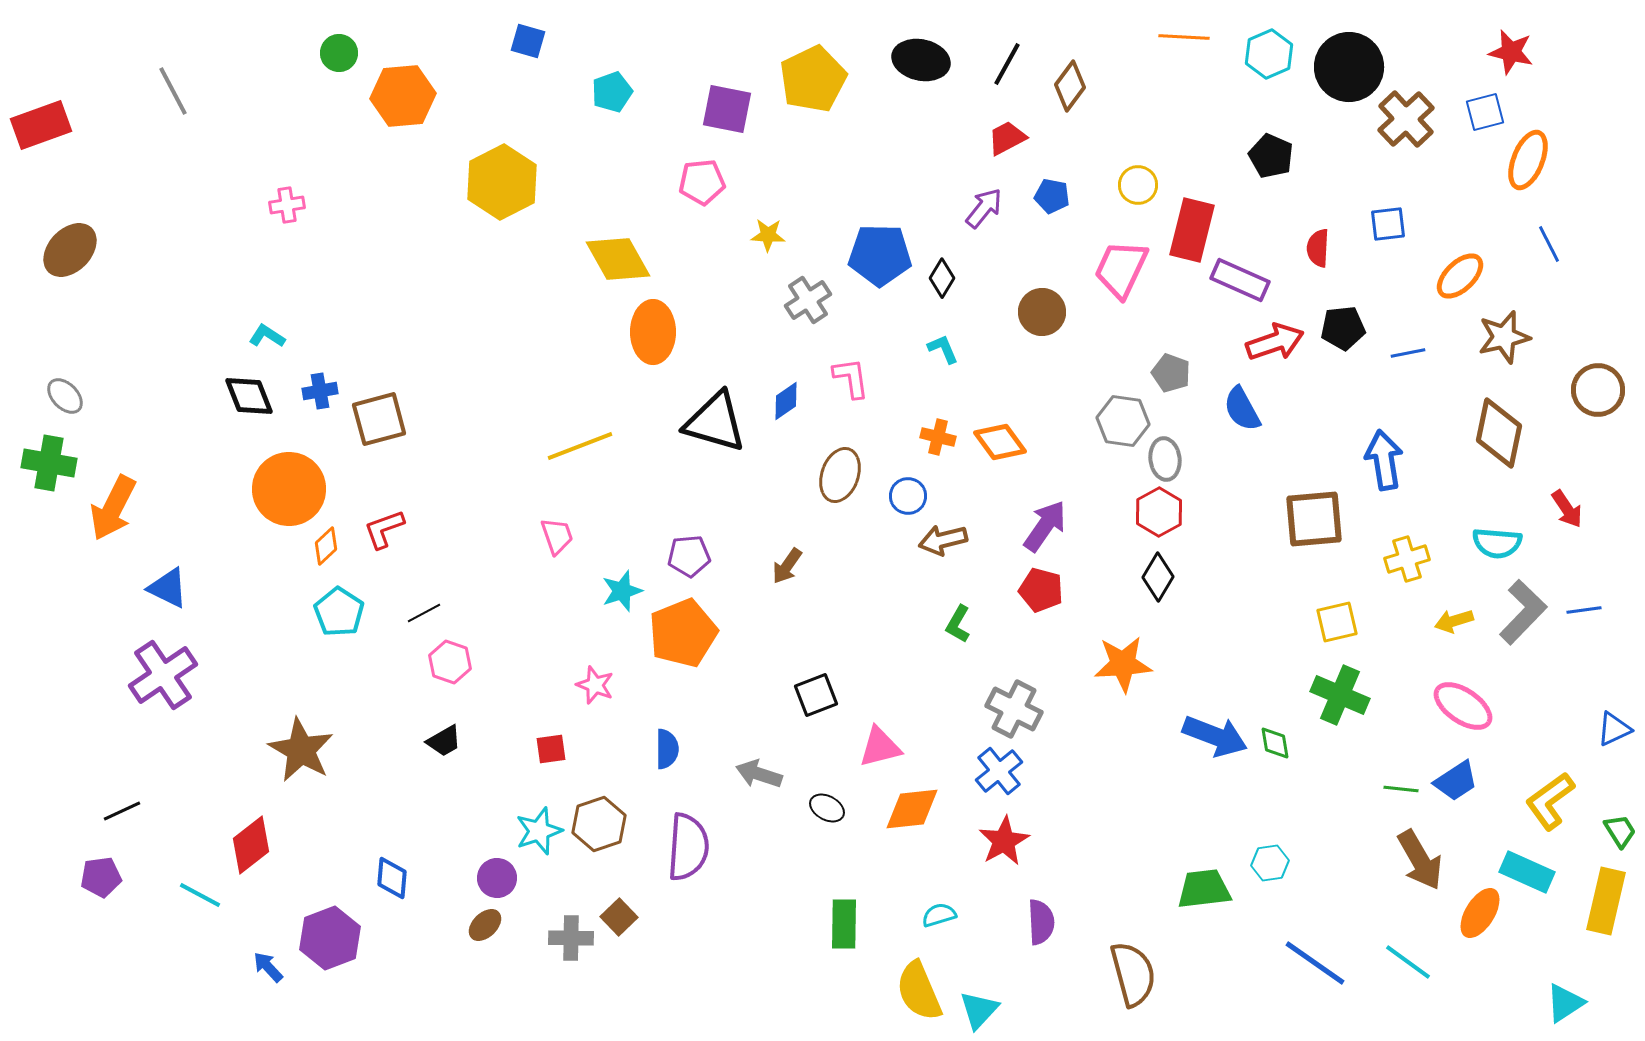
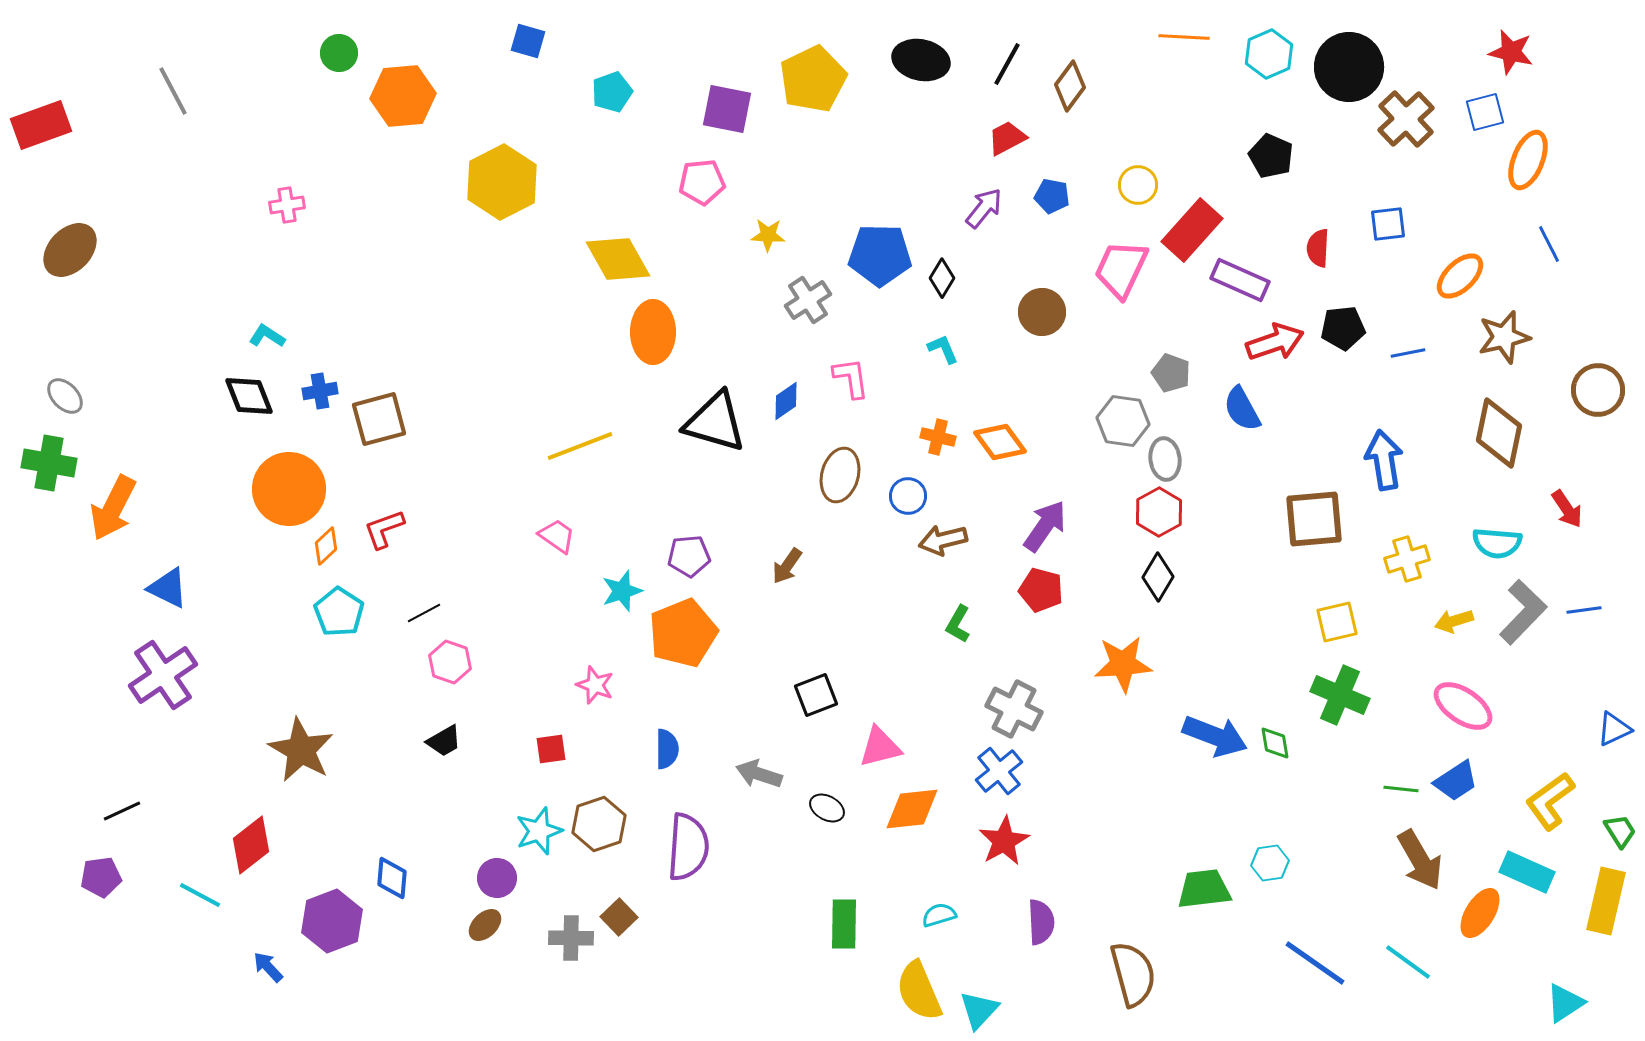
red rectangle at (1192, 230): rotated 28 degrees clockwise
brown ellipse at (840, 475): rotated 4 degrees counterclockwise
pink trapezoid at (557, 536): rotated 36 degrees counterclockwise
purple hexagon at (330, 938): moved 2 px right, 17 px up
